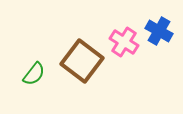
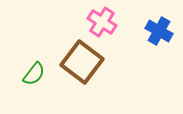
pink cross: moved 22 px left, 20 px up
brown square: moved 1 px down
